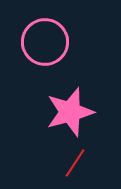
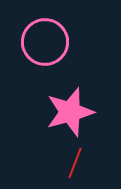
red line: rotated 12 degrees counterclockwise
